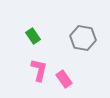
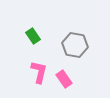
gray hexagon: moved 8 px left, 7 px down
pink L-shape: moved 2 px down
